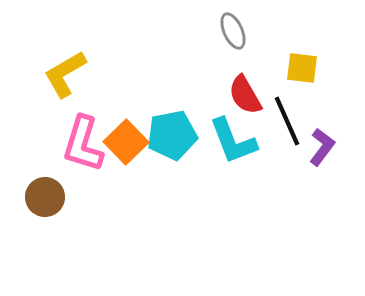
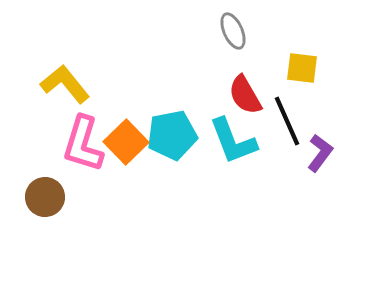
yellow L-shape: moved 10 px down; rotated 81 degrees clockwise
purple L-shape: moved 2 px left, 6 px down
